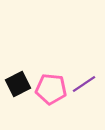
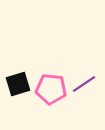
black square: rotated 10 degrees clockwise
